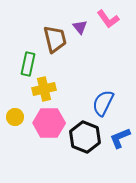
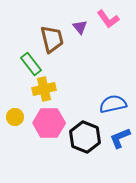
brown trapezoid: moved 3 px left
green rectangle: moved 3 px right; rotated 50 degrees counterclockwise
blue semicircle: moved 10 px right, 1 px down; rotated 52 degrees clockwise
